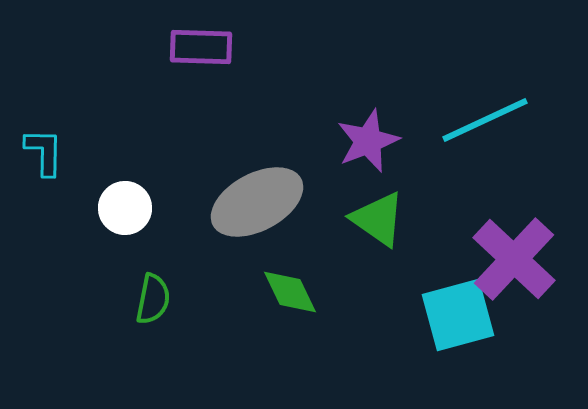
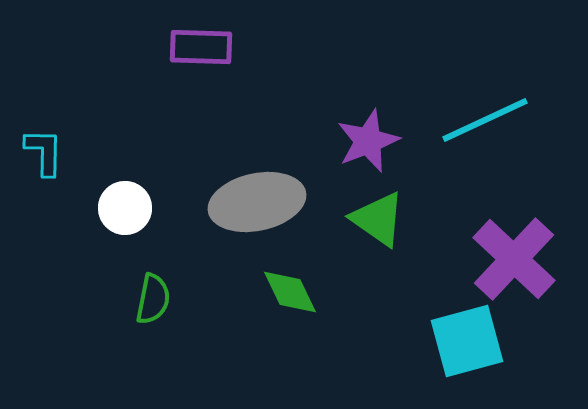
gray ellipse: rotated 16 degrees clockwise
cyan square: moved 9 px right, 26 px down
